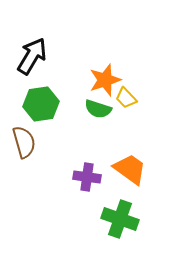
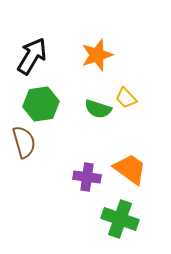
orange star: moved 8 px left, 25 px up
